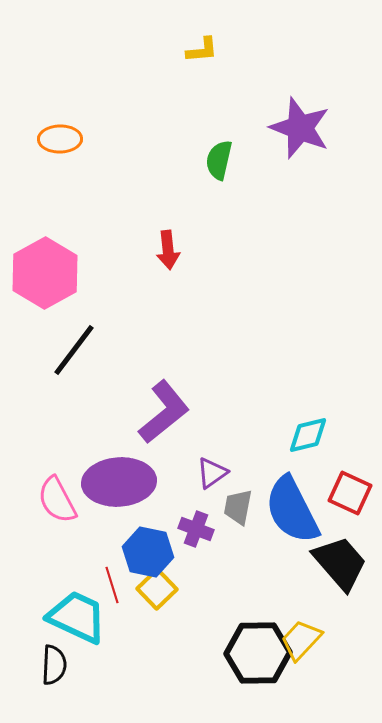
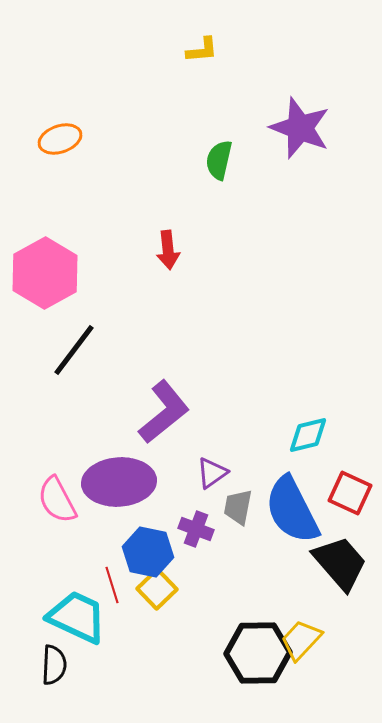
orange ellipse: rotated 18 degrees counterclockwise
